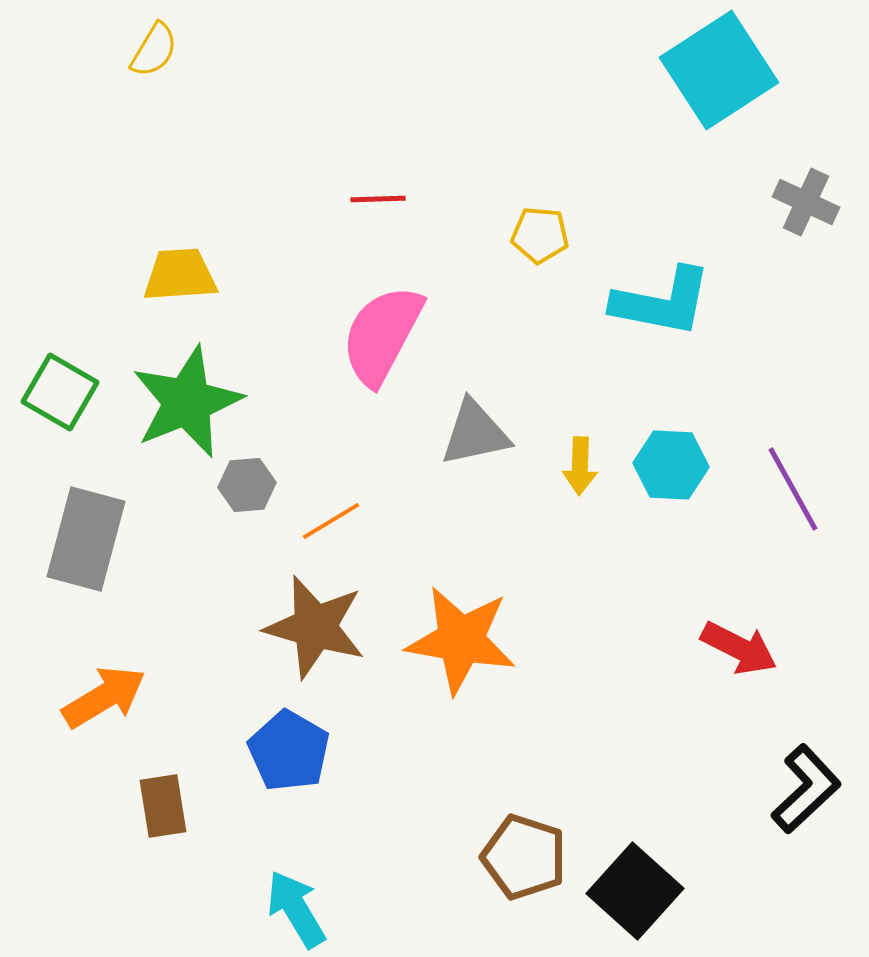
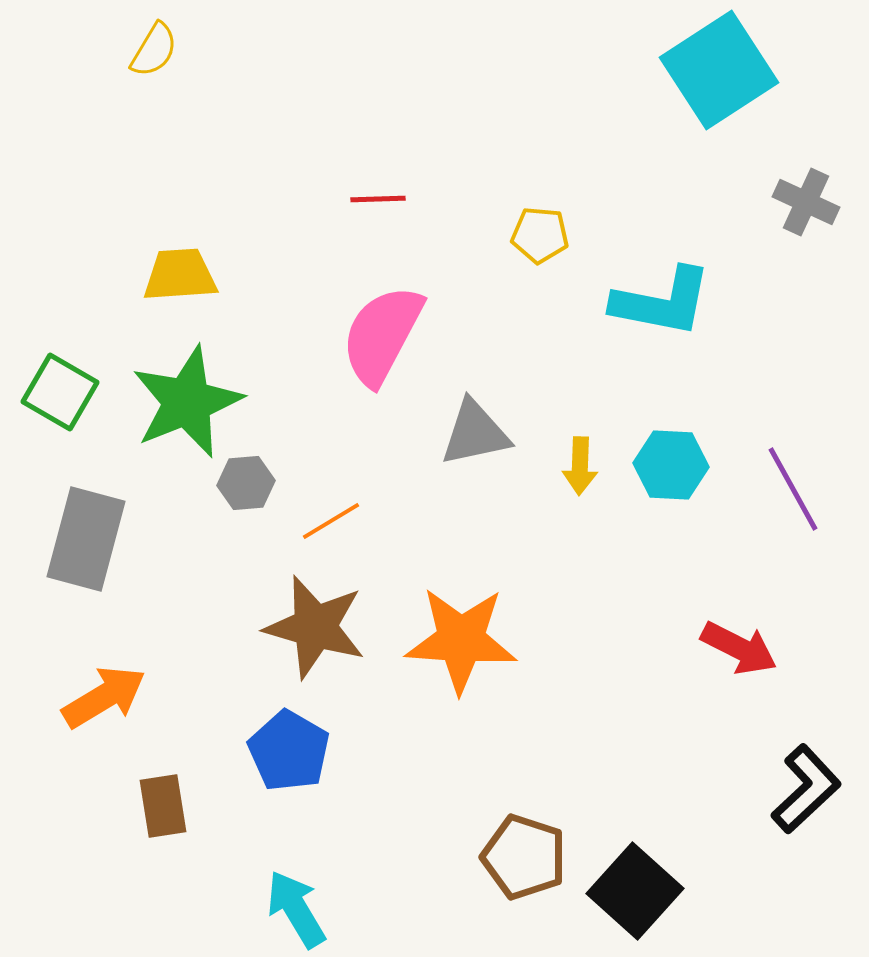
gray hexagon: moved 1 px left, 2 px up
orange star: rotated 6 degrees counterclockwise
